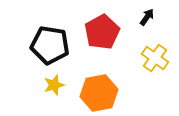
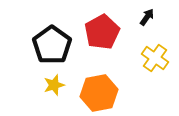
black pentagon: moved 2 px right; rotated 27 degrees clockwise
